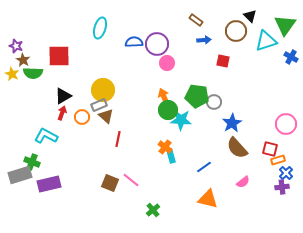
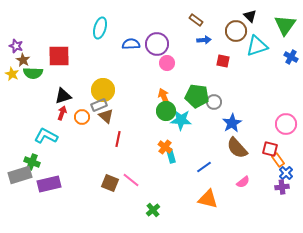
cyan triangle at (266, 41): moved 9 px left, 5 px down
blue semicircle at (134, 42): moved 3 px left, 2 px down
black triangle at (63, 96): rotated 12 degrees clockwise
green circle at (168, 110): moved 2 px left, 1 px down
orange rectangle at (278, 160): rotated 72 degrees clockwise
